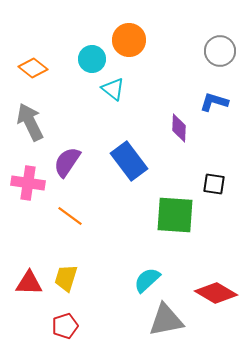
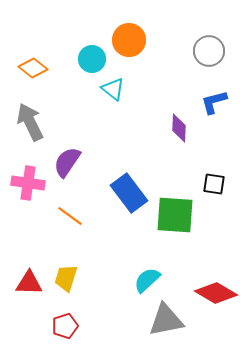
gray circle: moved 11 px left
blue L-shape: rotated 32 degrees counterclockwise
blue rectangle: moved 32 px down
